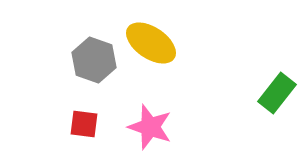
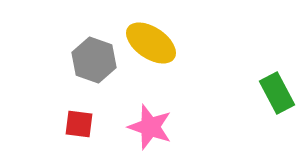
green rectangle: rotated 66 degrees counterclockwise
red square: moved 5 px left
